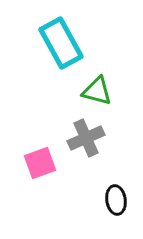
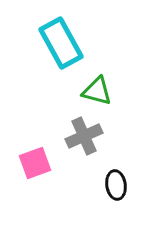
gray cross: moved 2 px left, 2 px up
pink square: moved 5 px left
black ellipse: moved 15 px up
